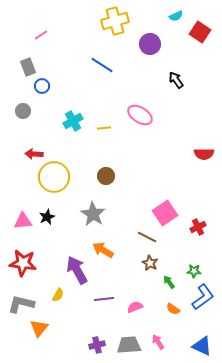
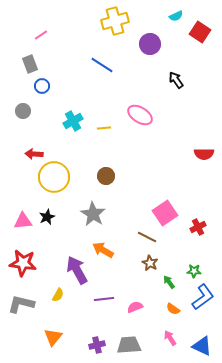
gray rectangle: moved 2 px right, 3 px up
orange triangle: moved 14 px right, 9 px down
pink arrow: moved 12 px right, 4 px up
